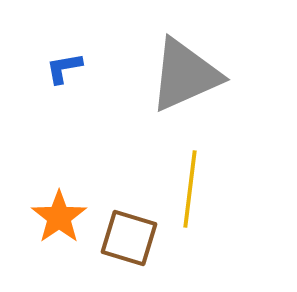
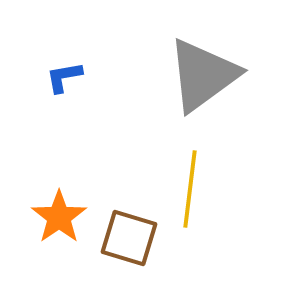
blue L-shape: moved 9 px down
gray triangle: moved 18 px right; rotated 12 degrees counterclockwise
